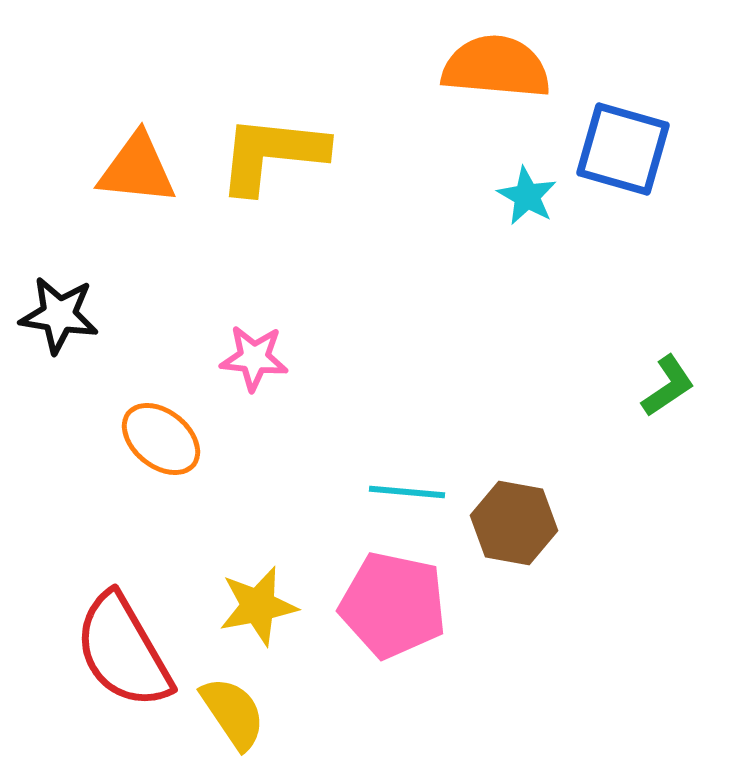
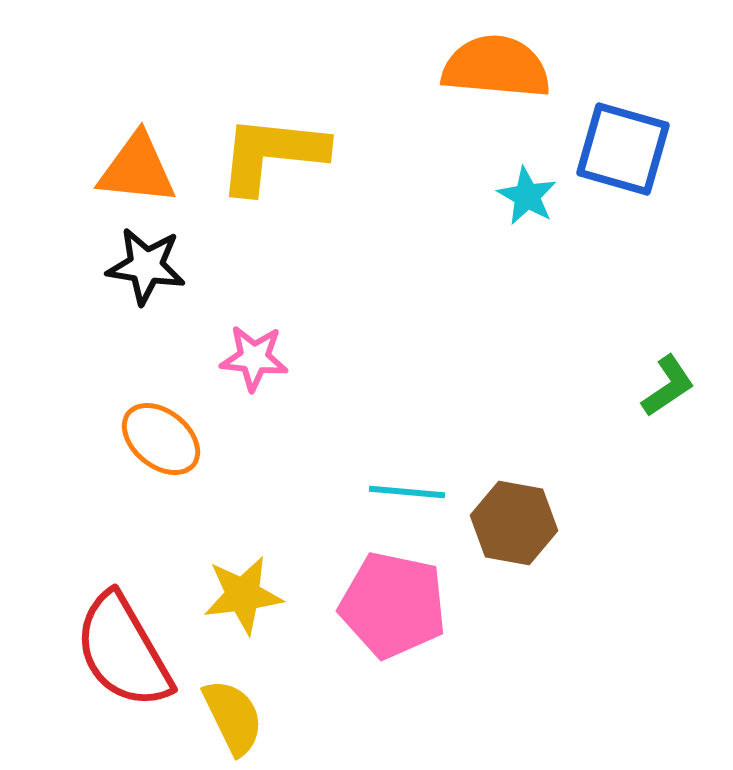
black star: moved 87 px right, 49 px up
yellow star: moved 15 px left, 11 px up; rotated 4 degrees clockwise
yellow semicircle: moved 4 px down; rotated 8 degrees clockwise
